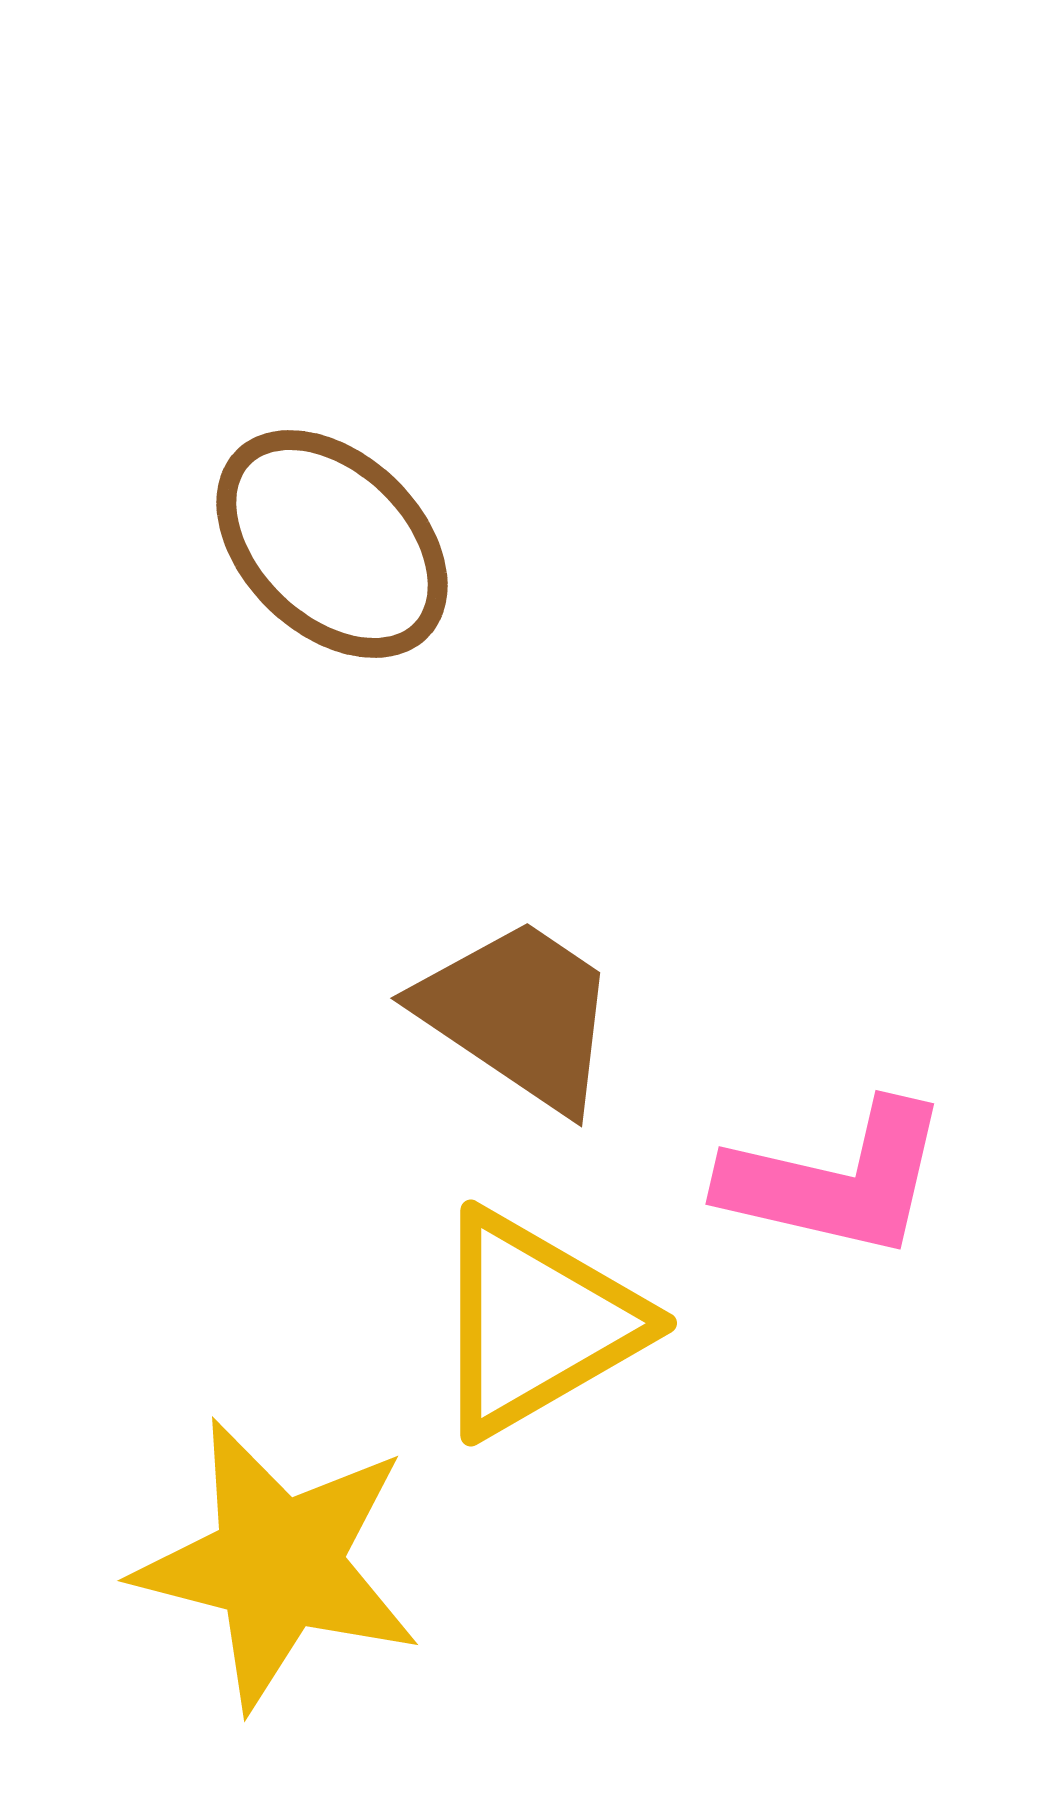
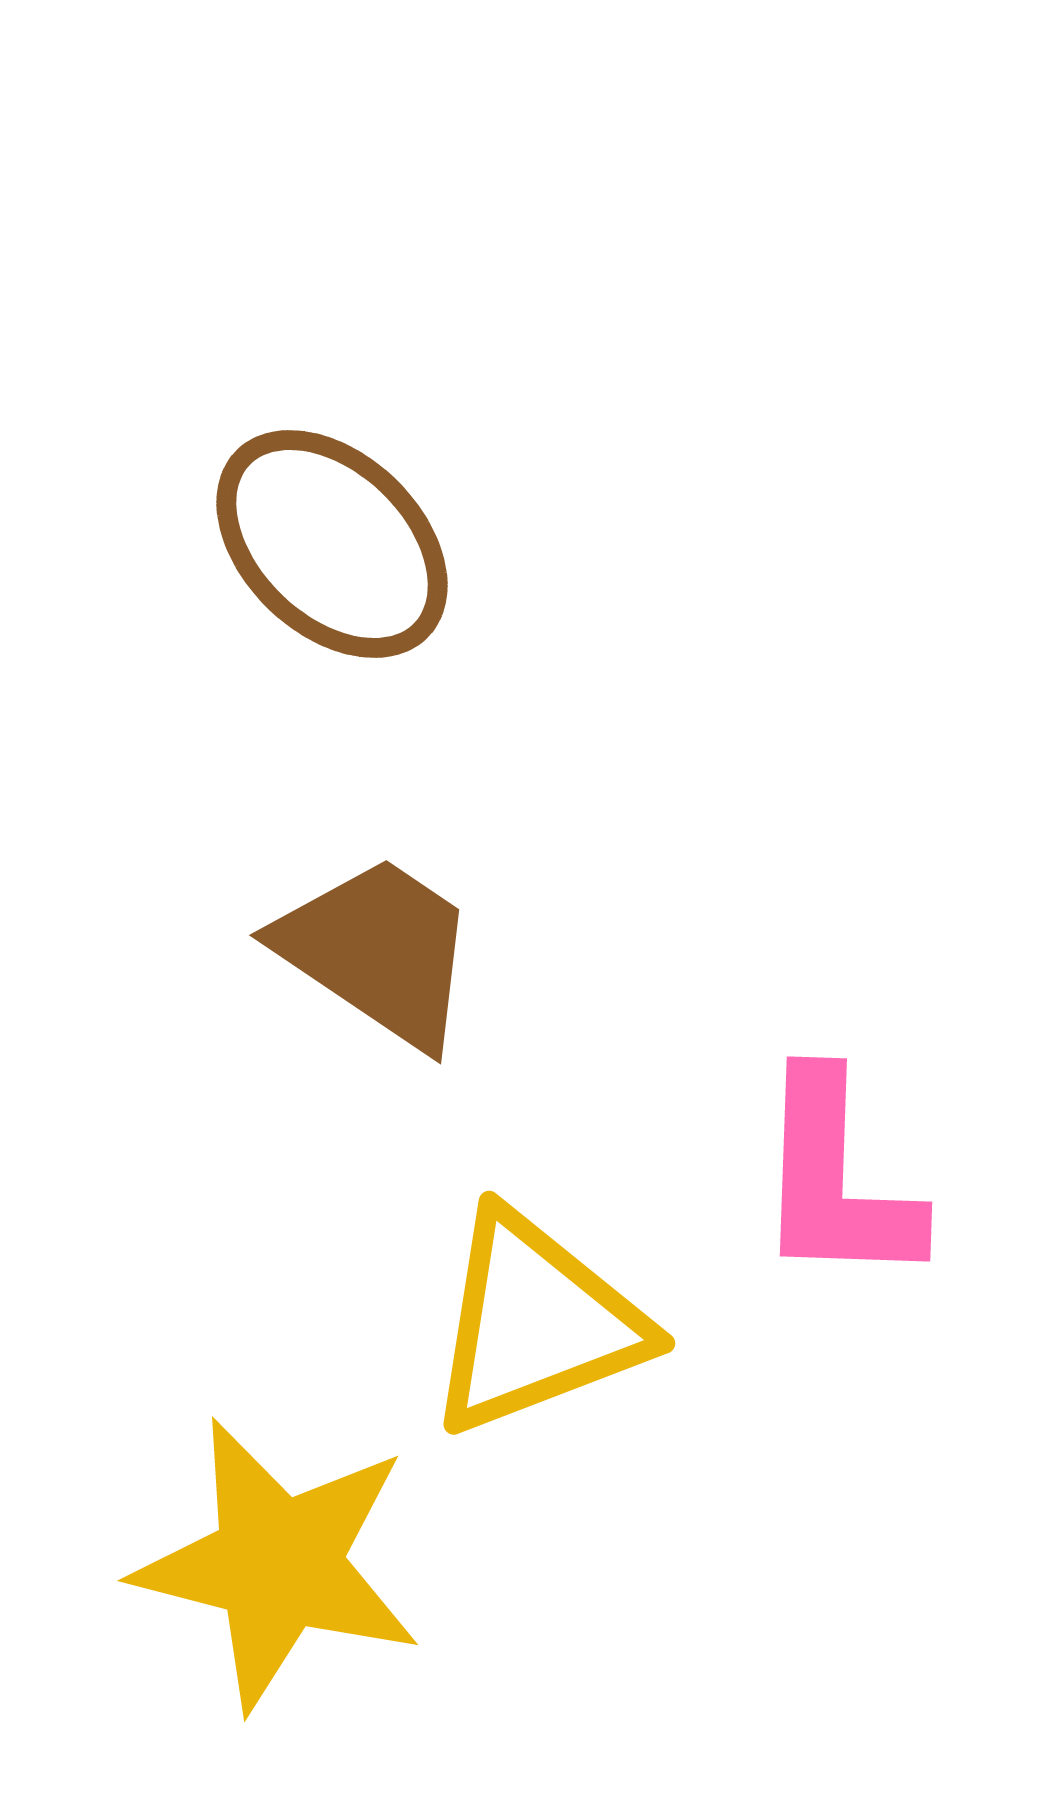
brown trapezoid: moved 141 px left, 63 px up
pink L-shape: rotated 79 degrees clockwise
yellow triangle: rotated 9 degrees clockwise
